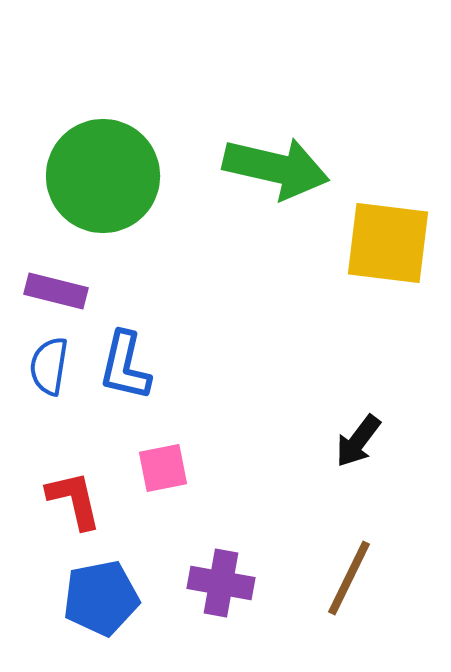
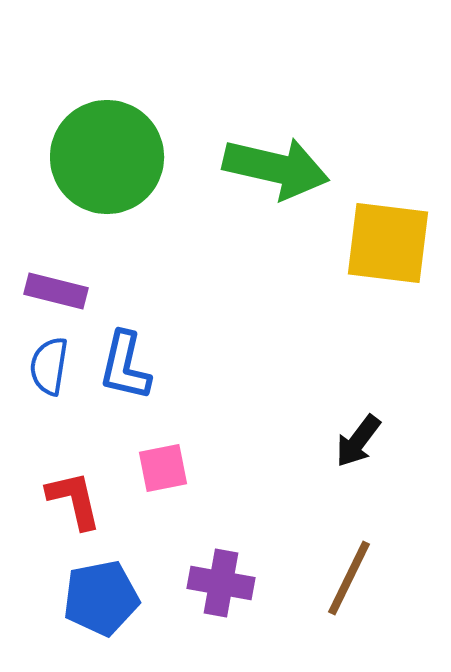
green circle: moved 4 px right, 19 px up
